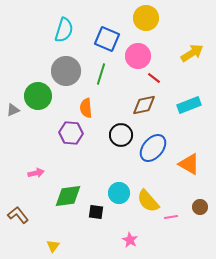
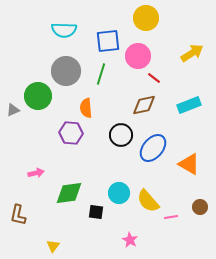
cyan semicircle: rotated 75 degrees clockwise
blue square: moved 1 px right, 2 px down; rotated 30 degrees counterclockwise
green diamond: moved 1 px right, 3 px up
brown L-shape: rotated 130 degrees counterclockwise
